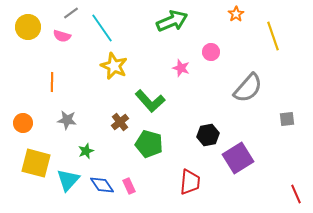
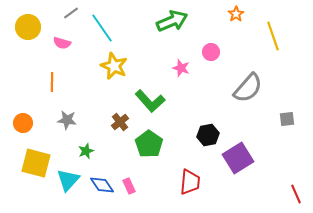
pink semicircle: moved 7 px down
green pentagon: rotated 20 degrees clockwise
